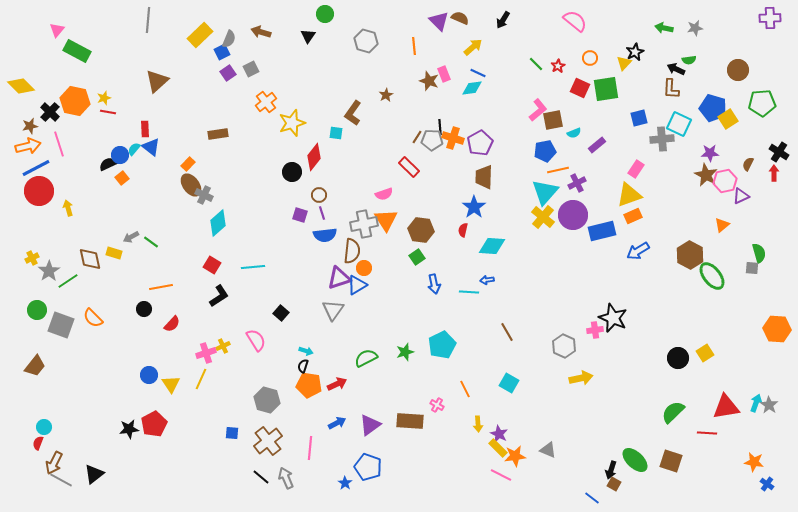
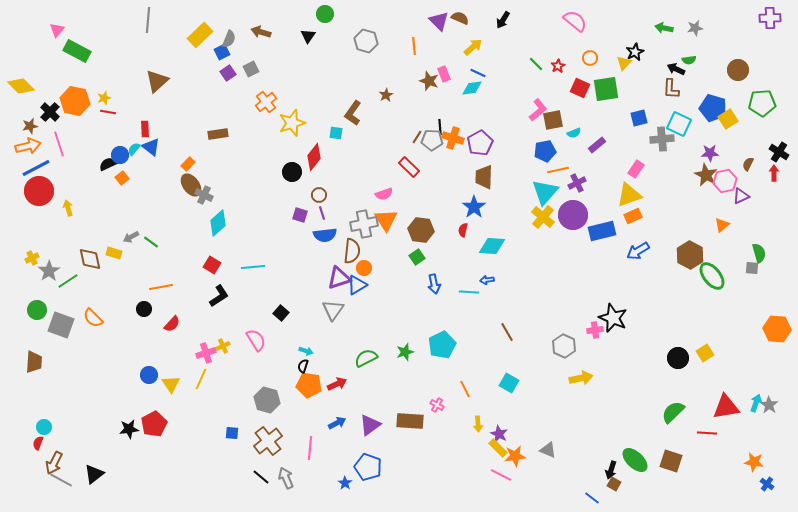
brown trapezoid at (35, 366): moved 1 px left, 4 px up; rotated 35 degrees counterclockwise
